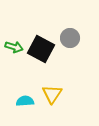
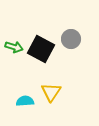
gray circle: moved 1 px right, 1 px down
yellow triangle: moved 1 px left, 2 px up
